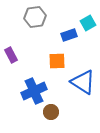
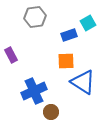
orange square: moved 9 px right
